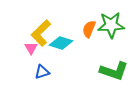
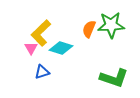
cyan diamond: moved 5 px down
green L-shape: moved 7 px down
